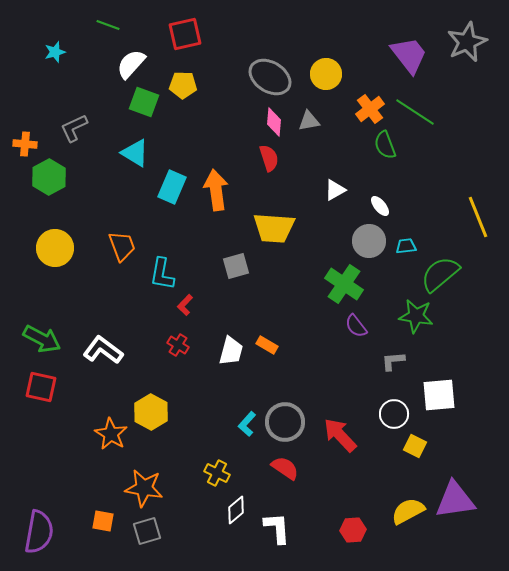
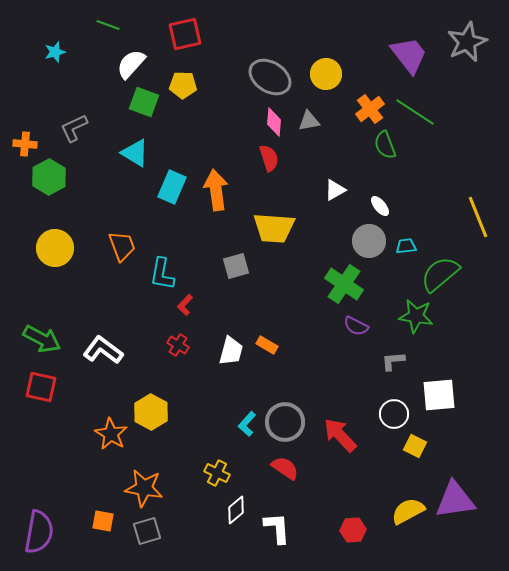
purple semicircle at (356, 326): rotated 25 degrees counterclockwise
